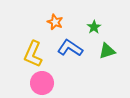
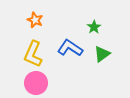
orange star: moved 20 px left, 2 px up
green triangle: moved 5 px left, 3 px down; rotated 18 degrees counterclockwise
pink circle: moved 6 px left
